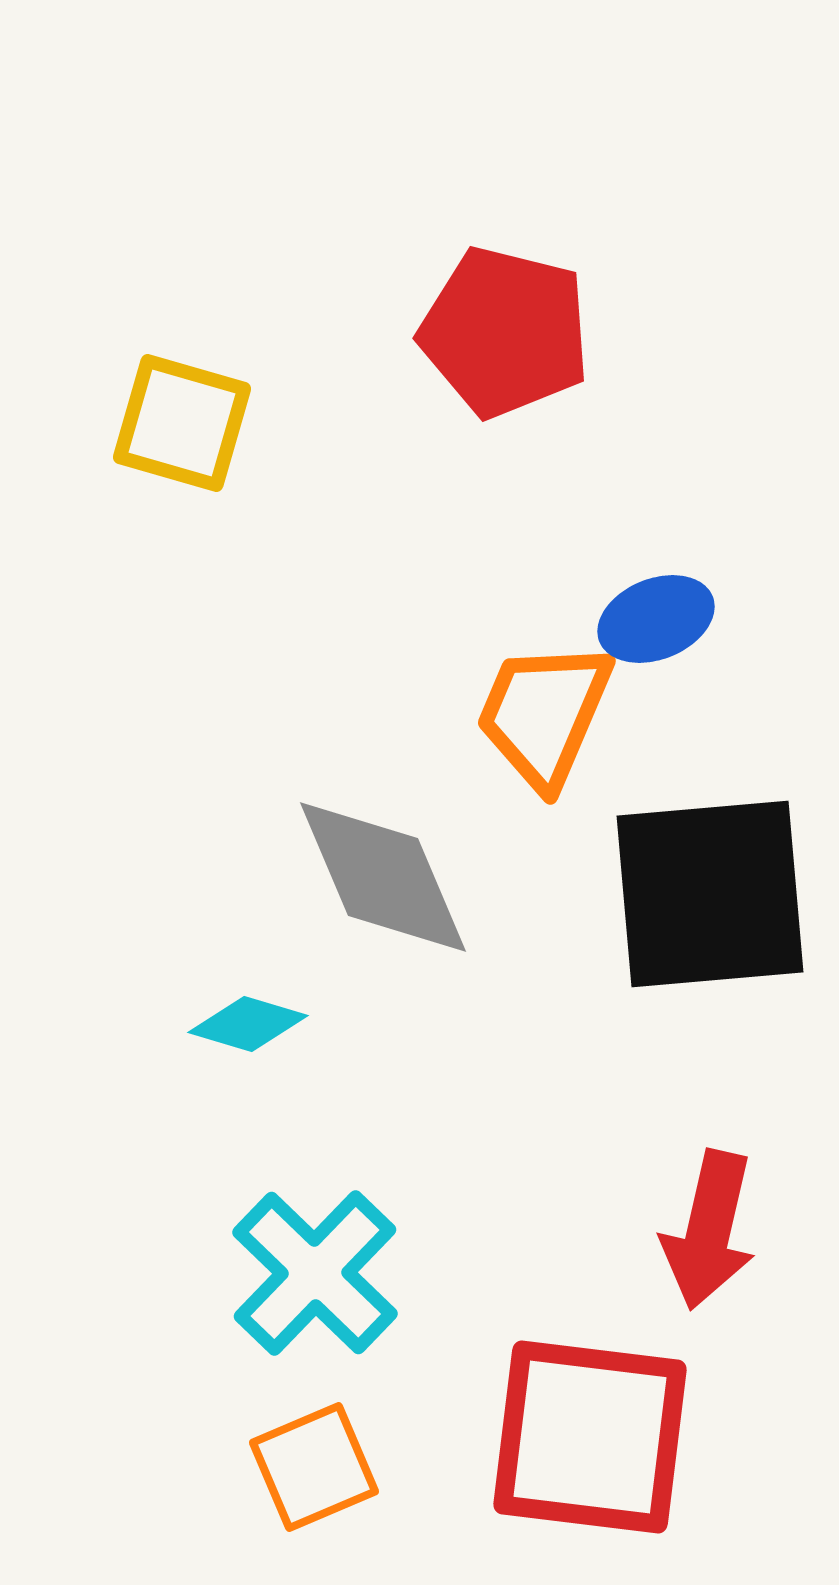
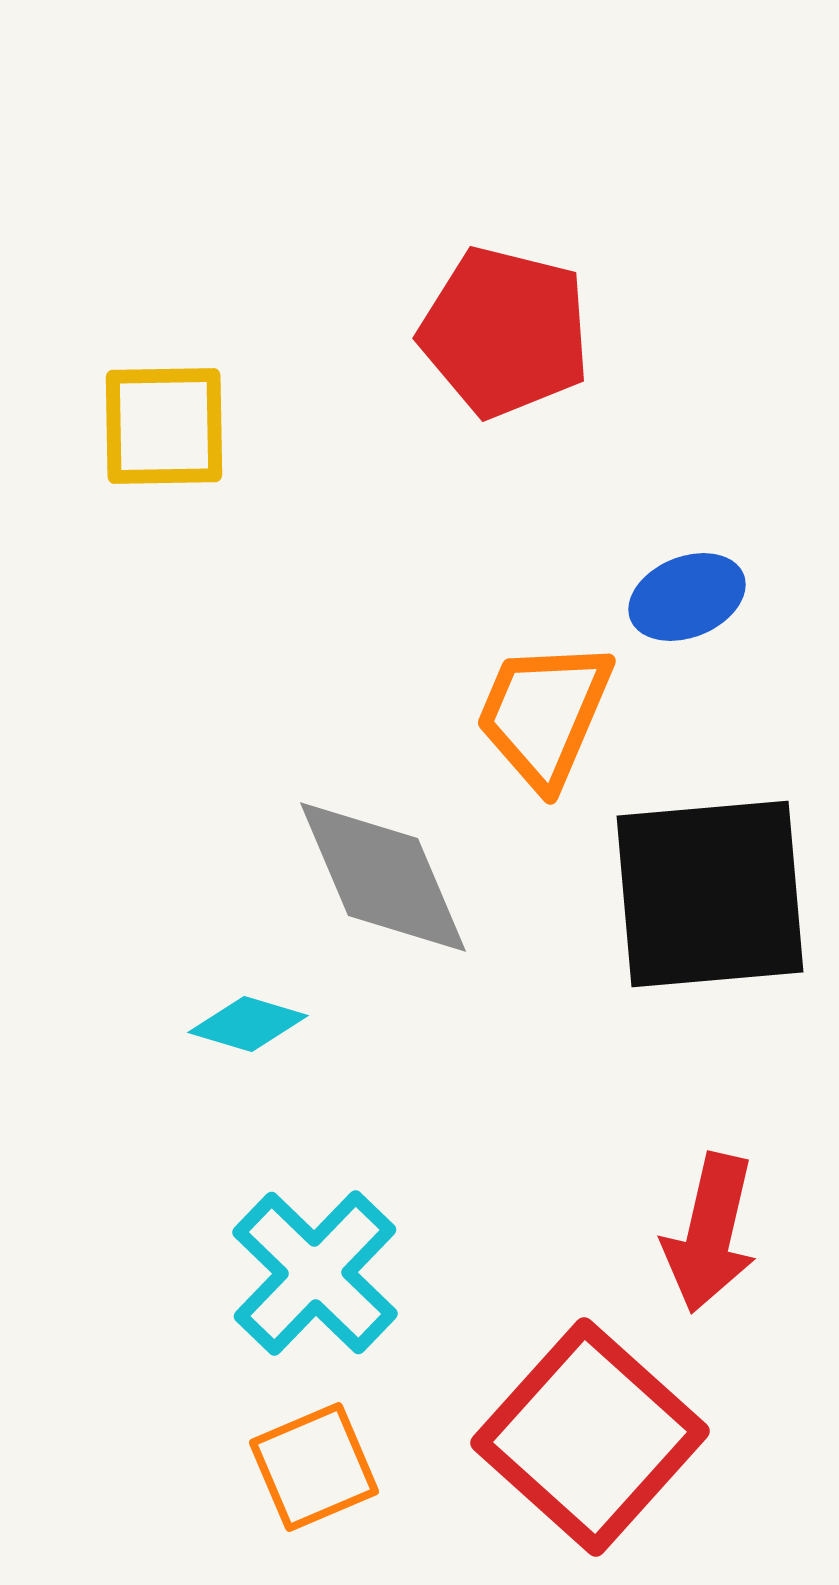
yellow square: moved 18 px left, 3 px down; rotated 17 degrees counterclockwise
blue ellipse: moved 31 px right, 22 px up
red arrow: moved 1 px right, 3 px down
red square: rotated 35 degrees clockwise
